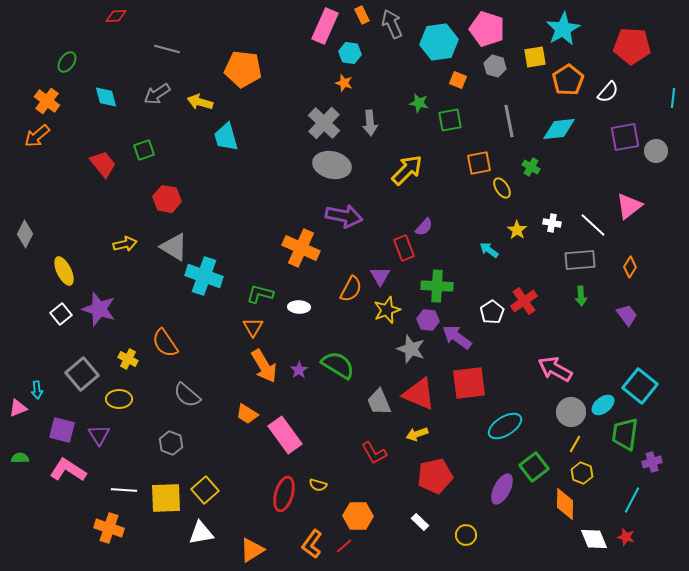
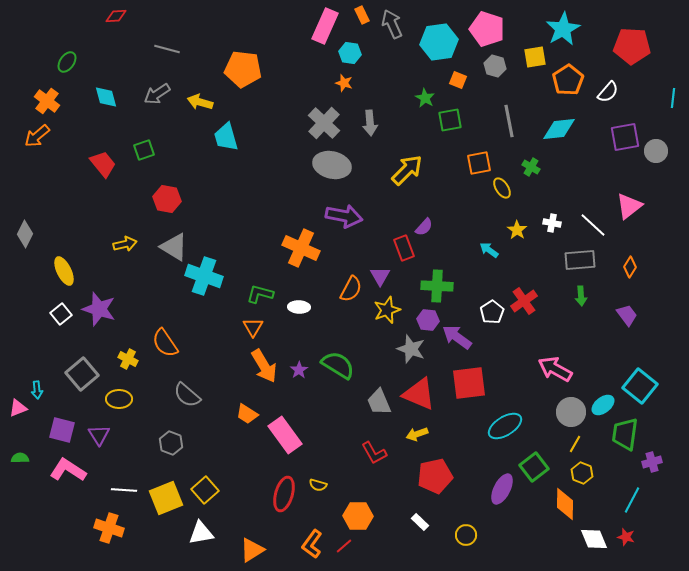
green star at (419, 103): moved 6 px right, 5 px up; rotated 18 degrees clockwise
yellow square at (166, 498): rotated 20 degrees counterclockwise
